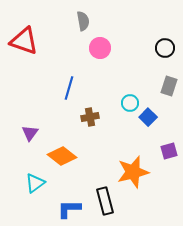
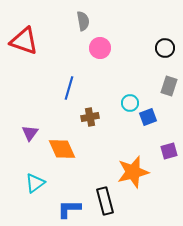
blue square: rotated 24 degrees clockwise
orange diamond: moved 7 px up; rotated 28 degrees clockwise
